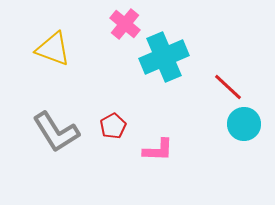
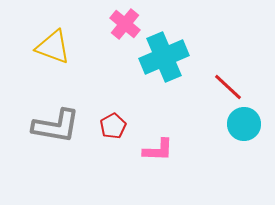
yellow triangle: moved 2 px up
gray L-shape: moved 6 px up; rotated 48 degrees counterclockwise
